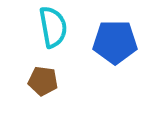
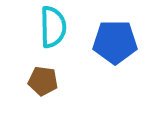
cyan semicircle: rotated 9 degrees clockwise
